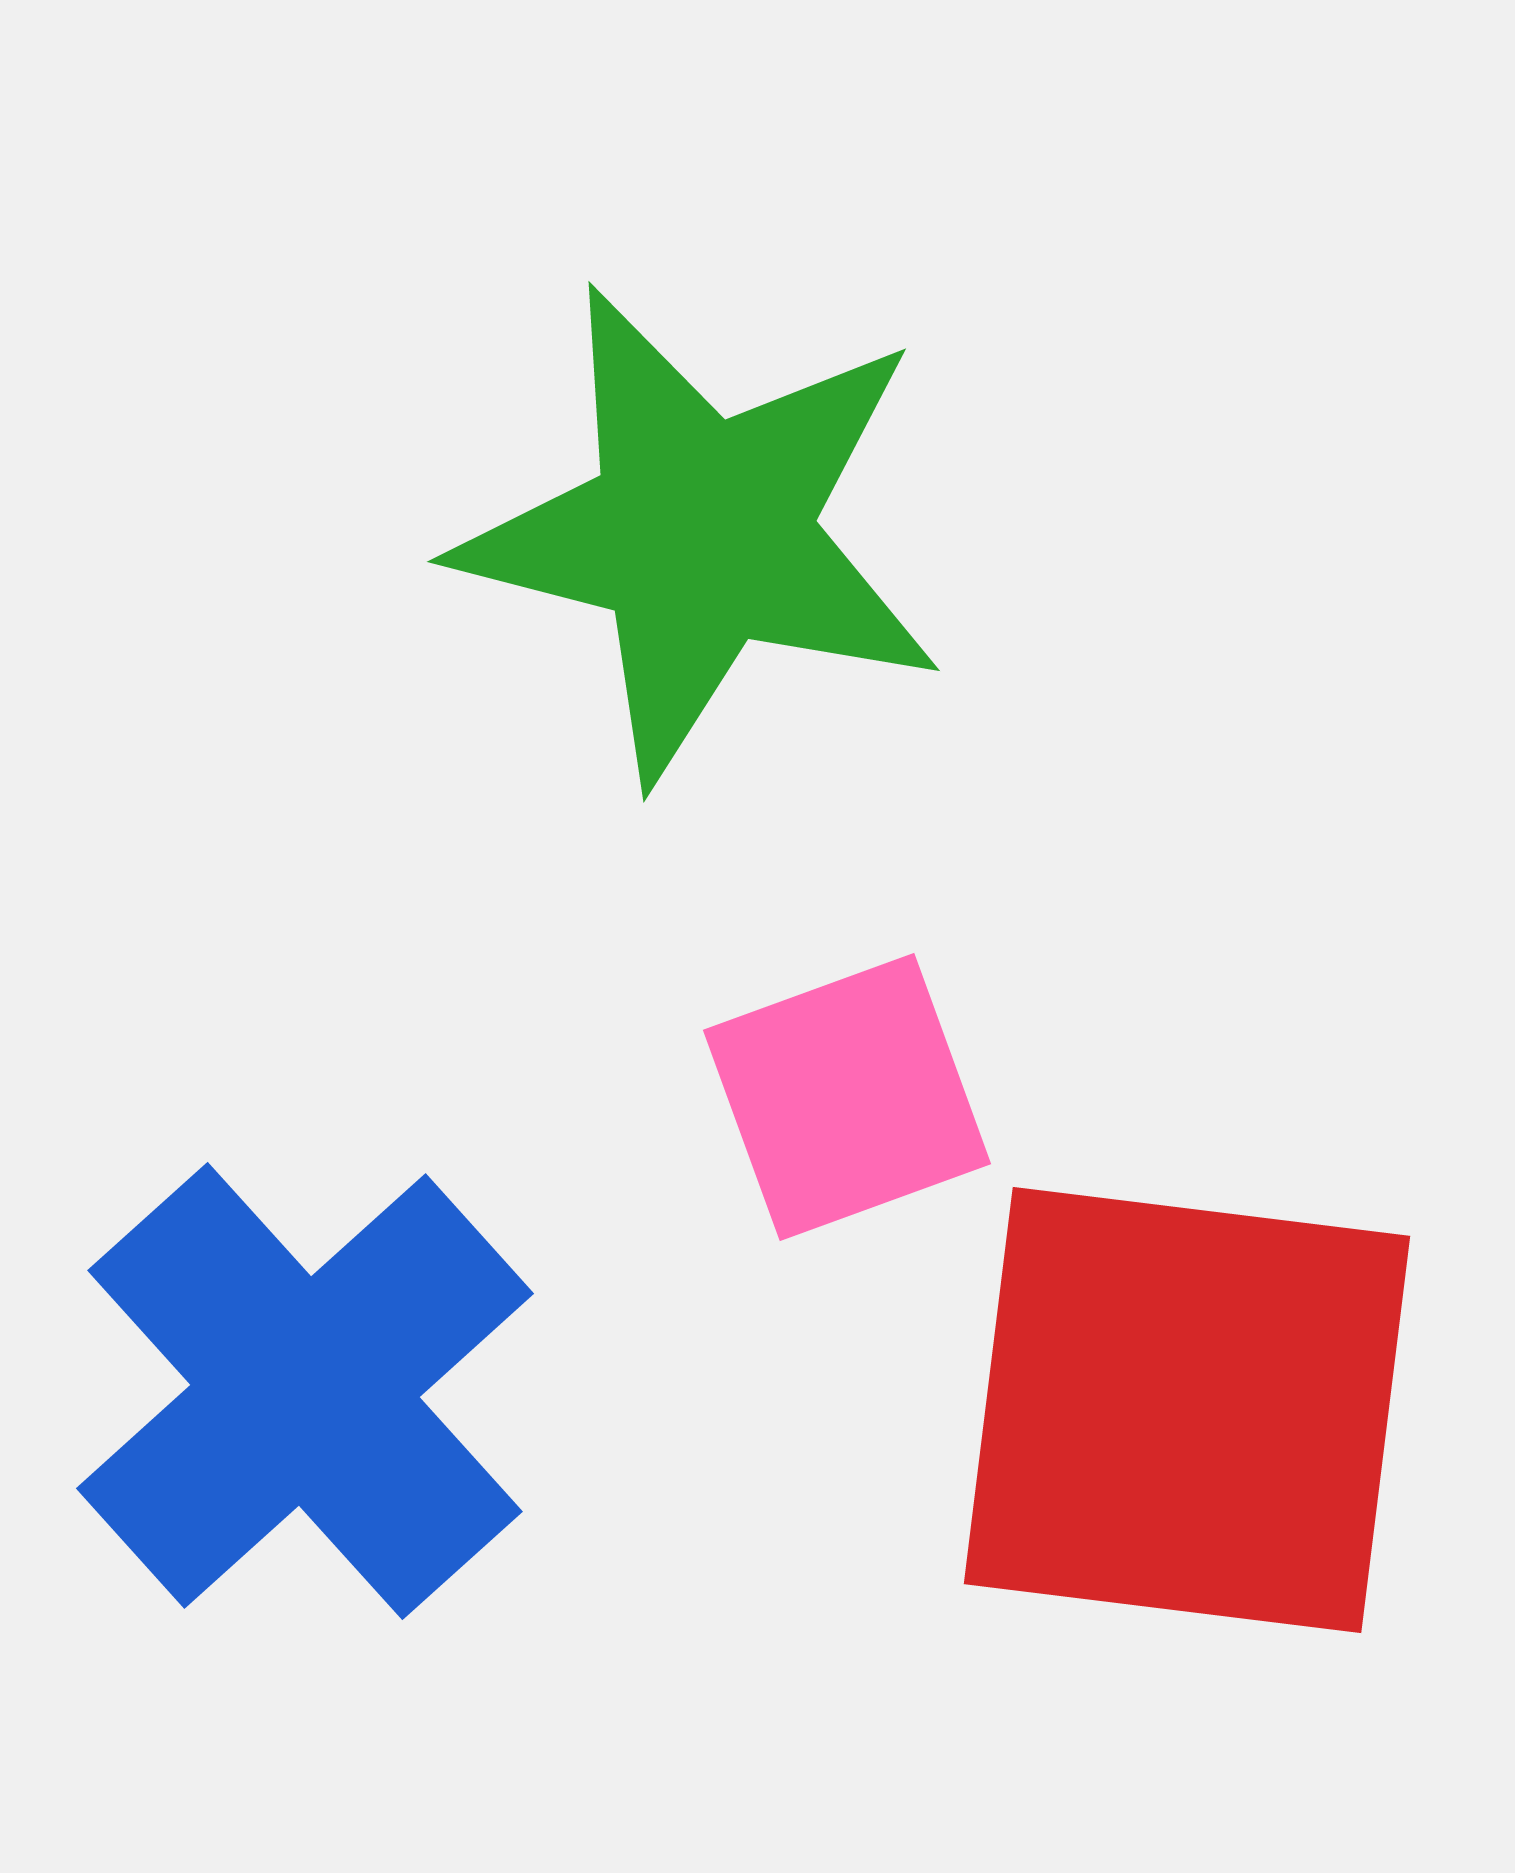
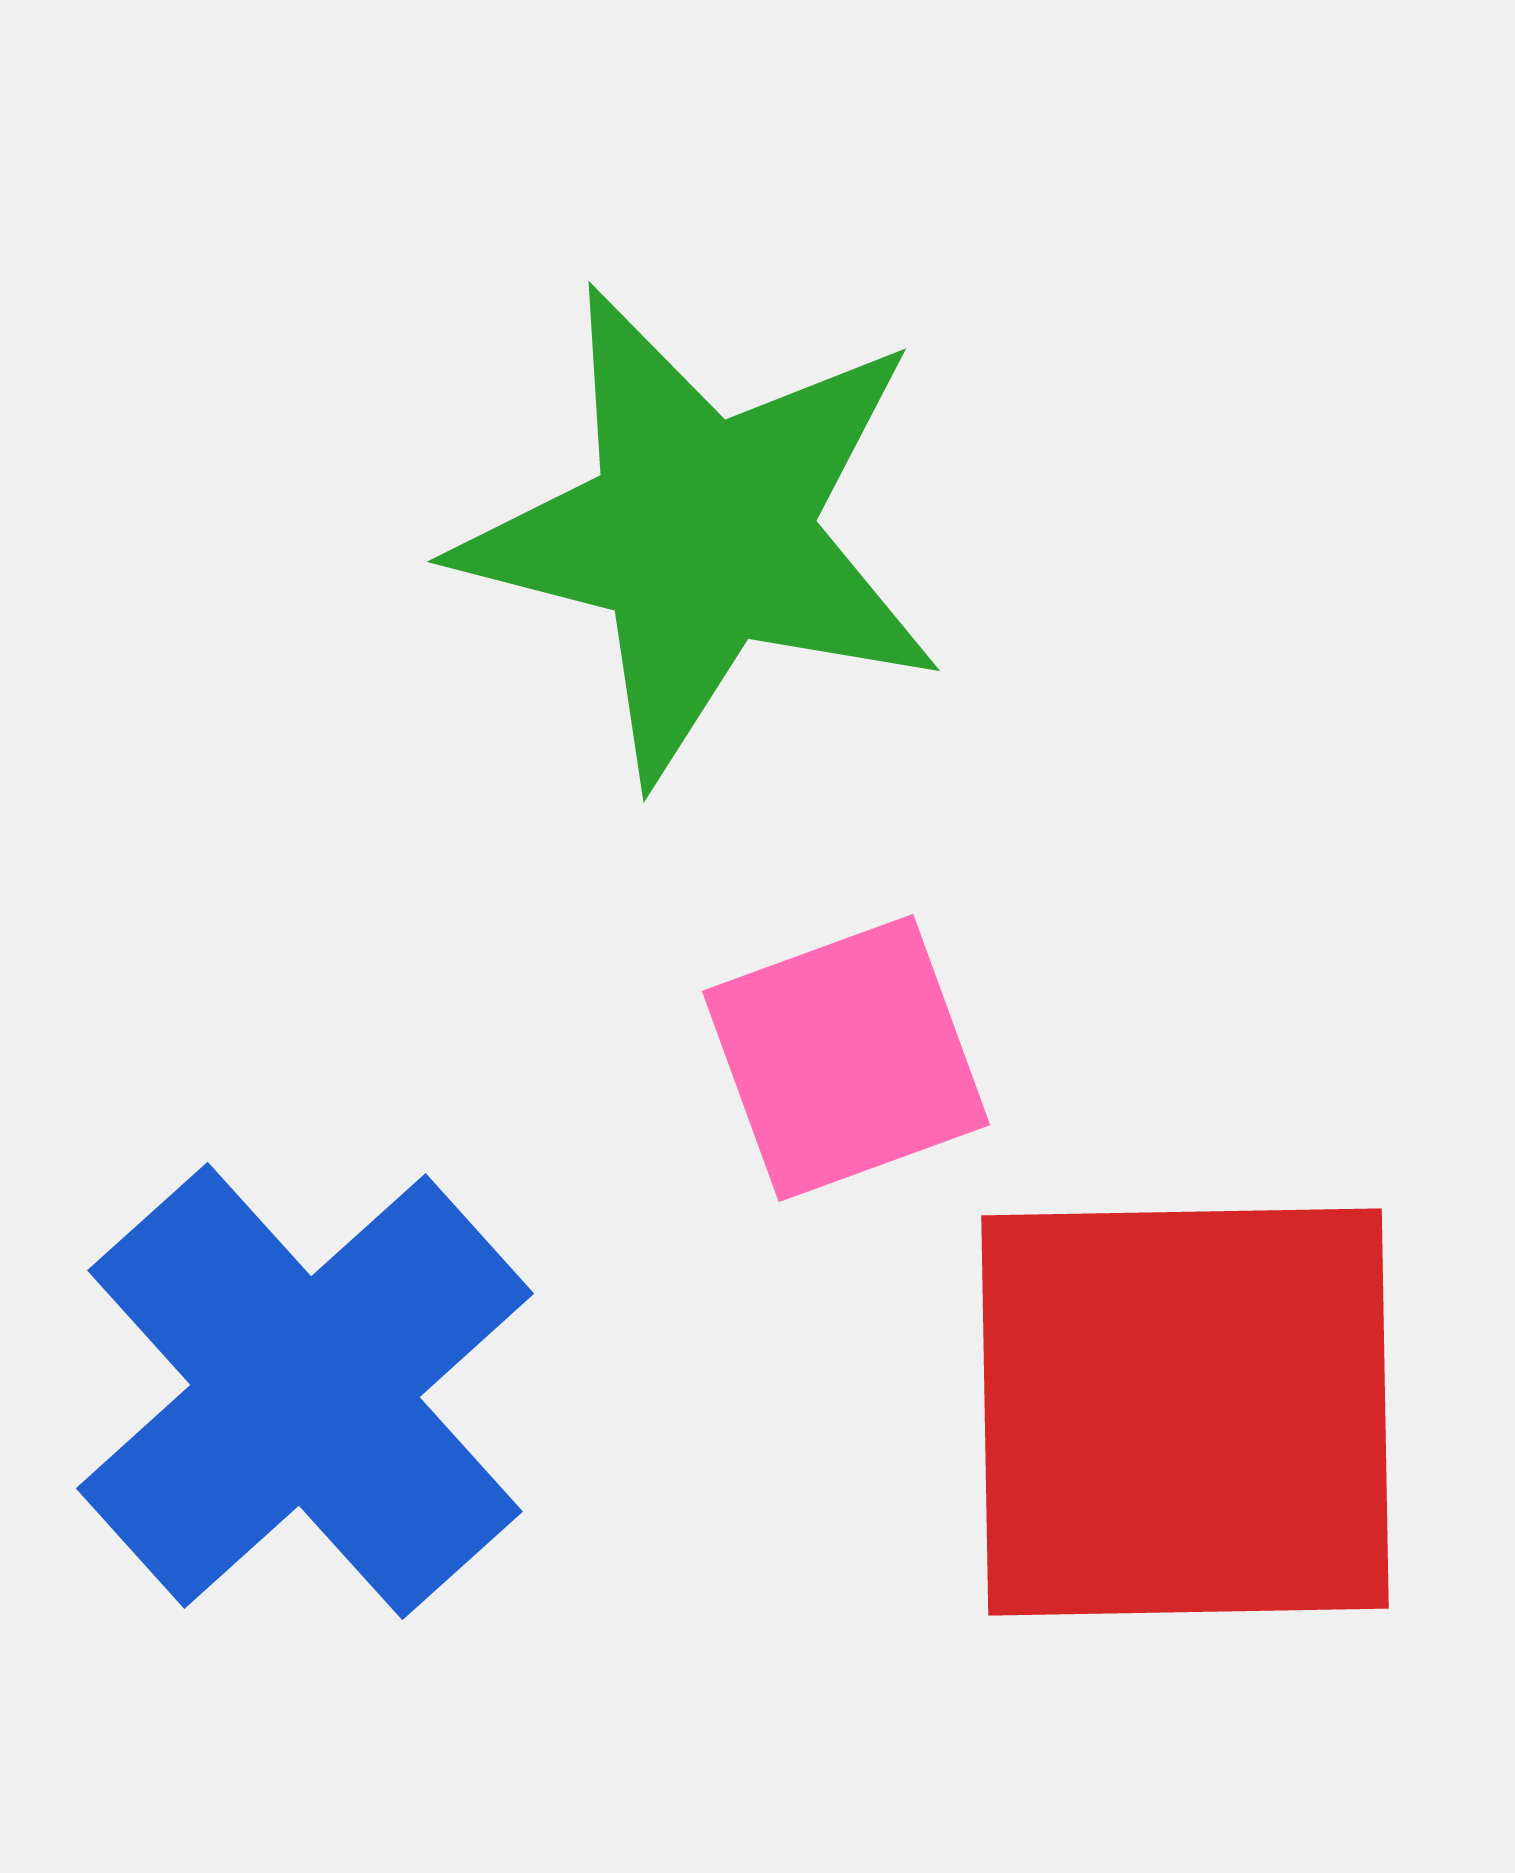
pink square: moved 1 px left, 39 px up
red square: moved 2 px left, 2 px down; rotated 8 degrees counterclockwise
